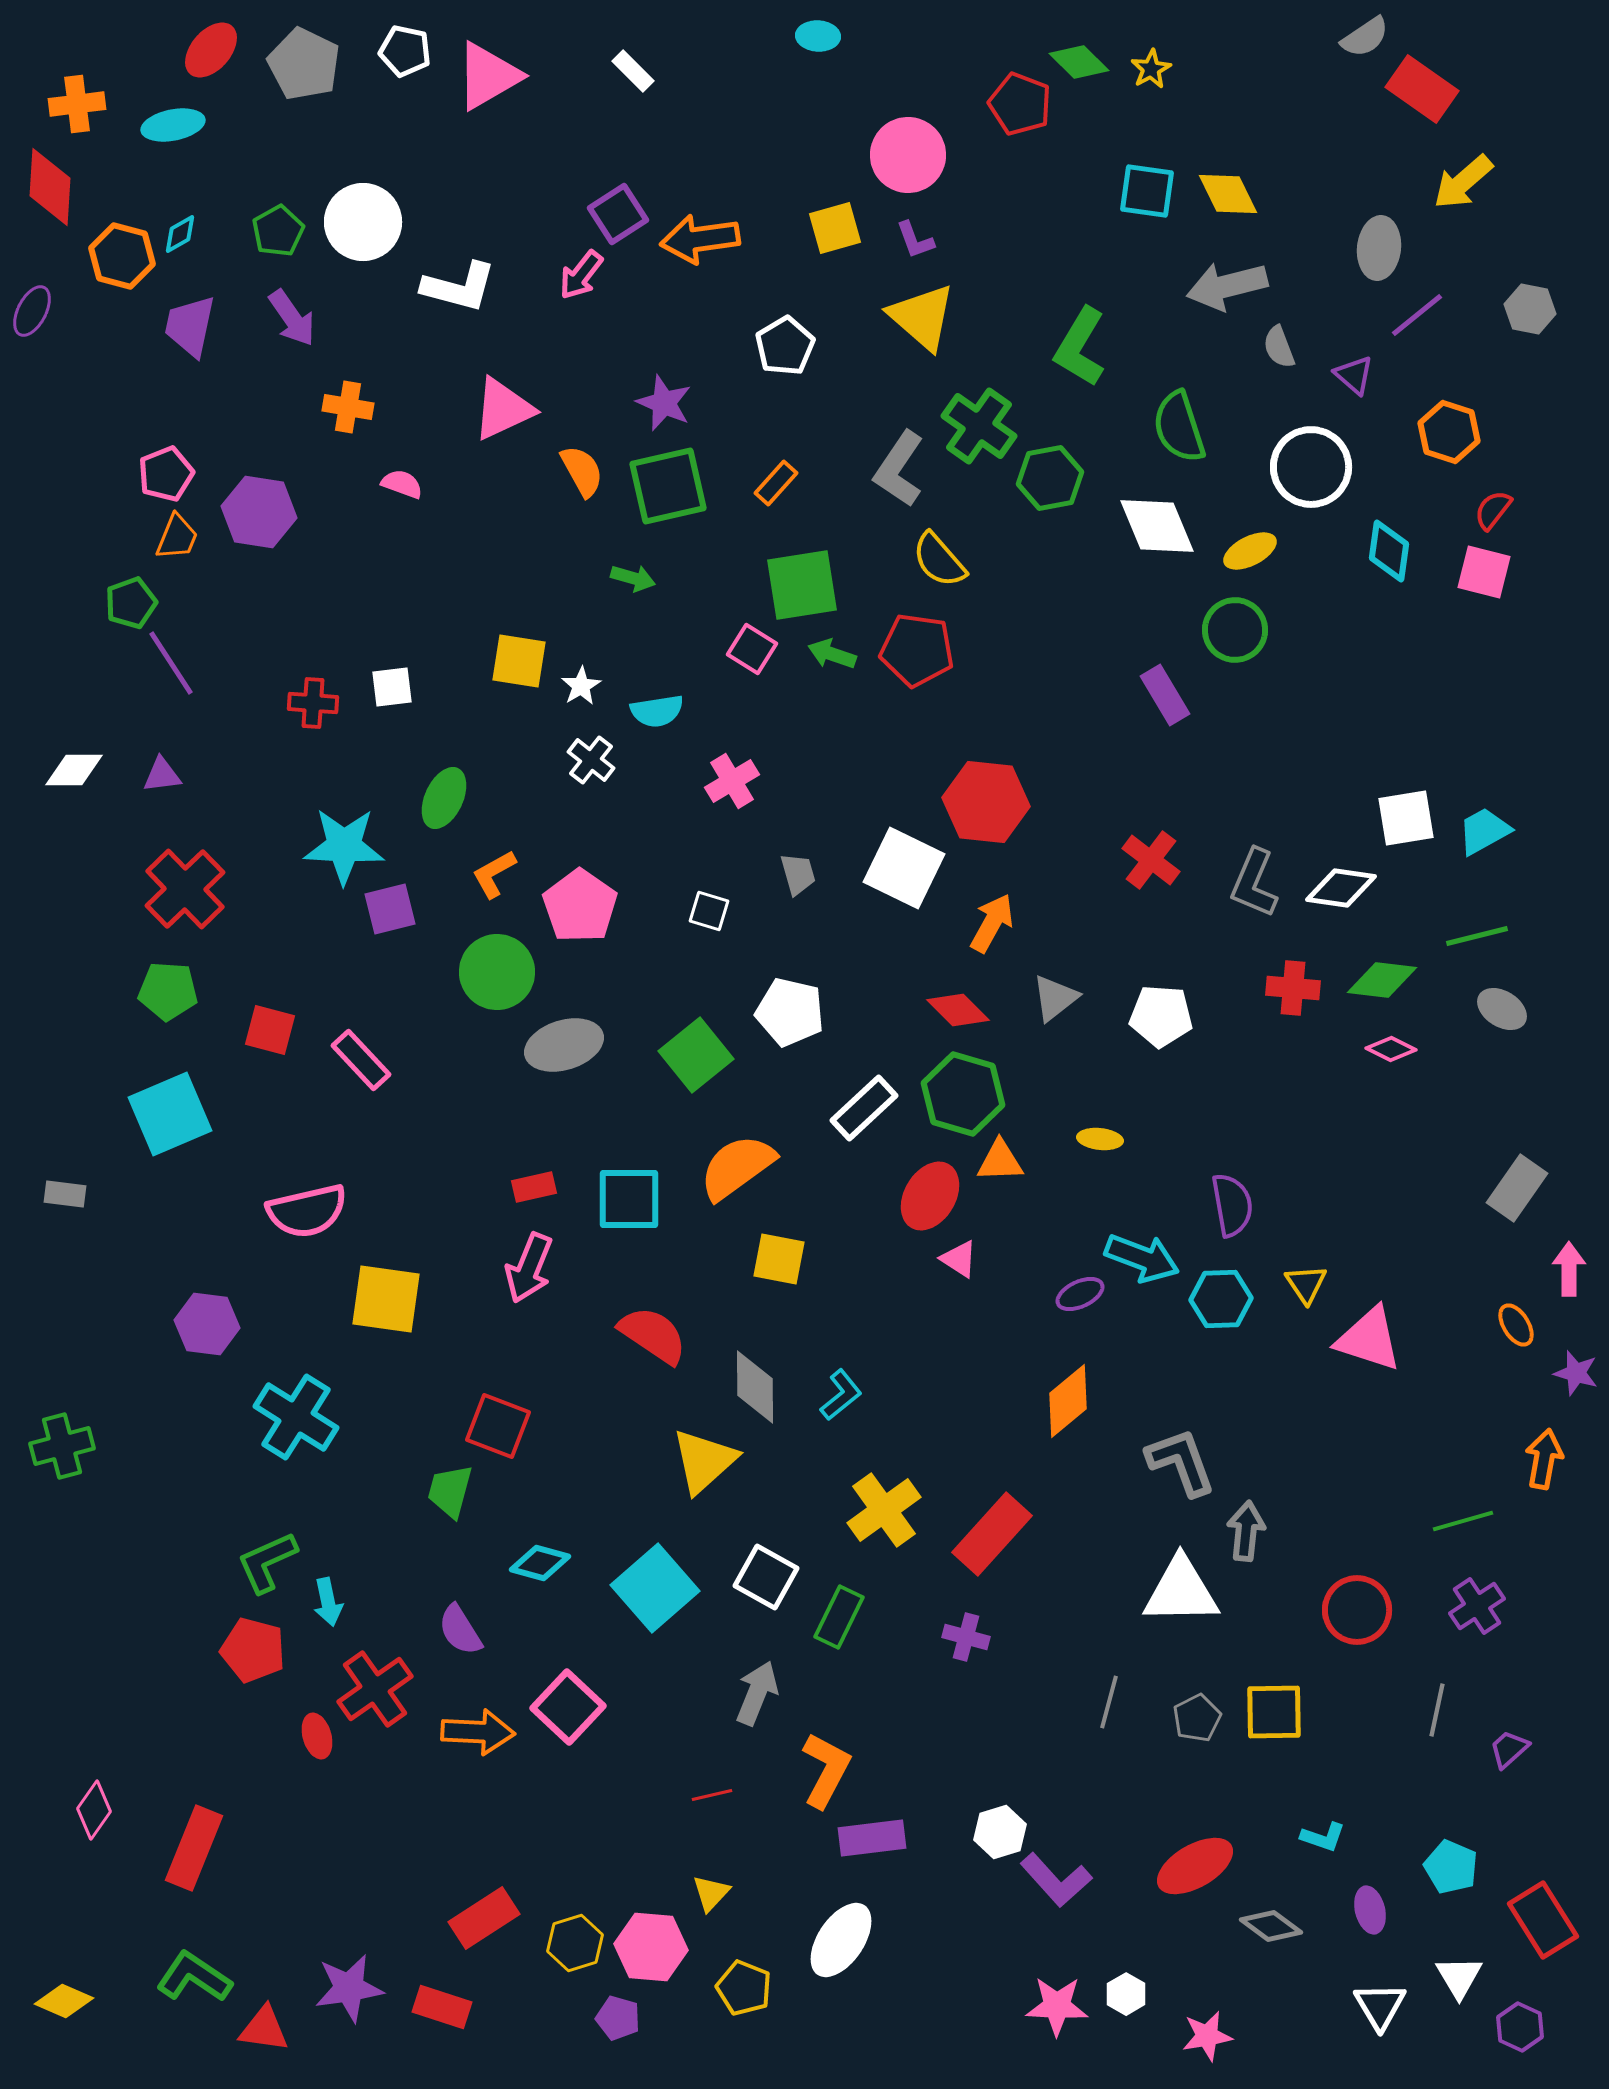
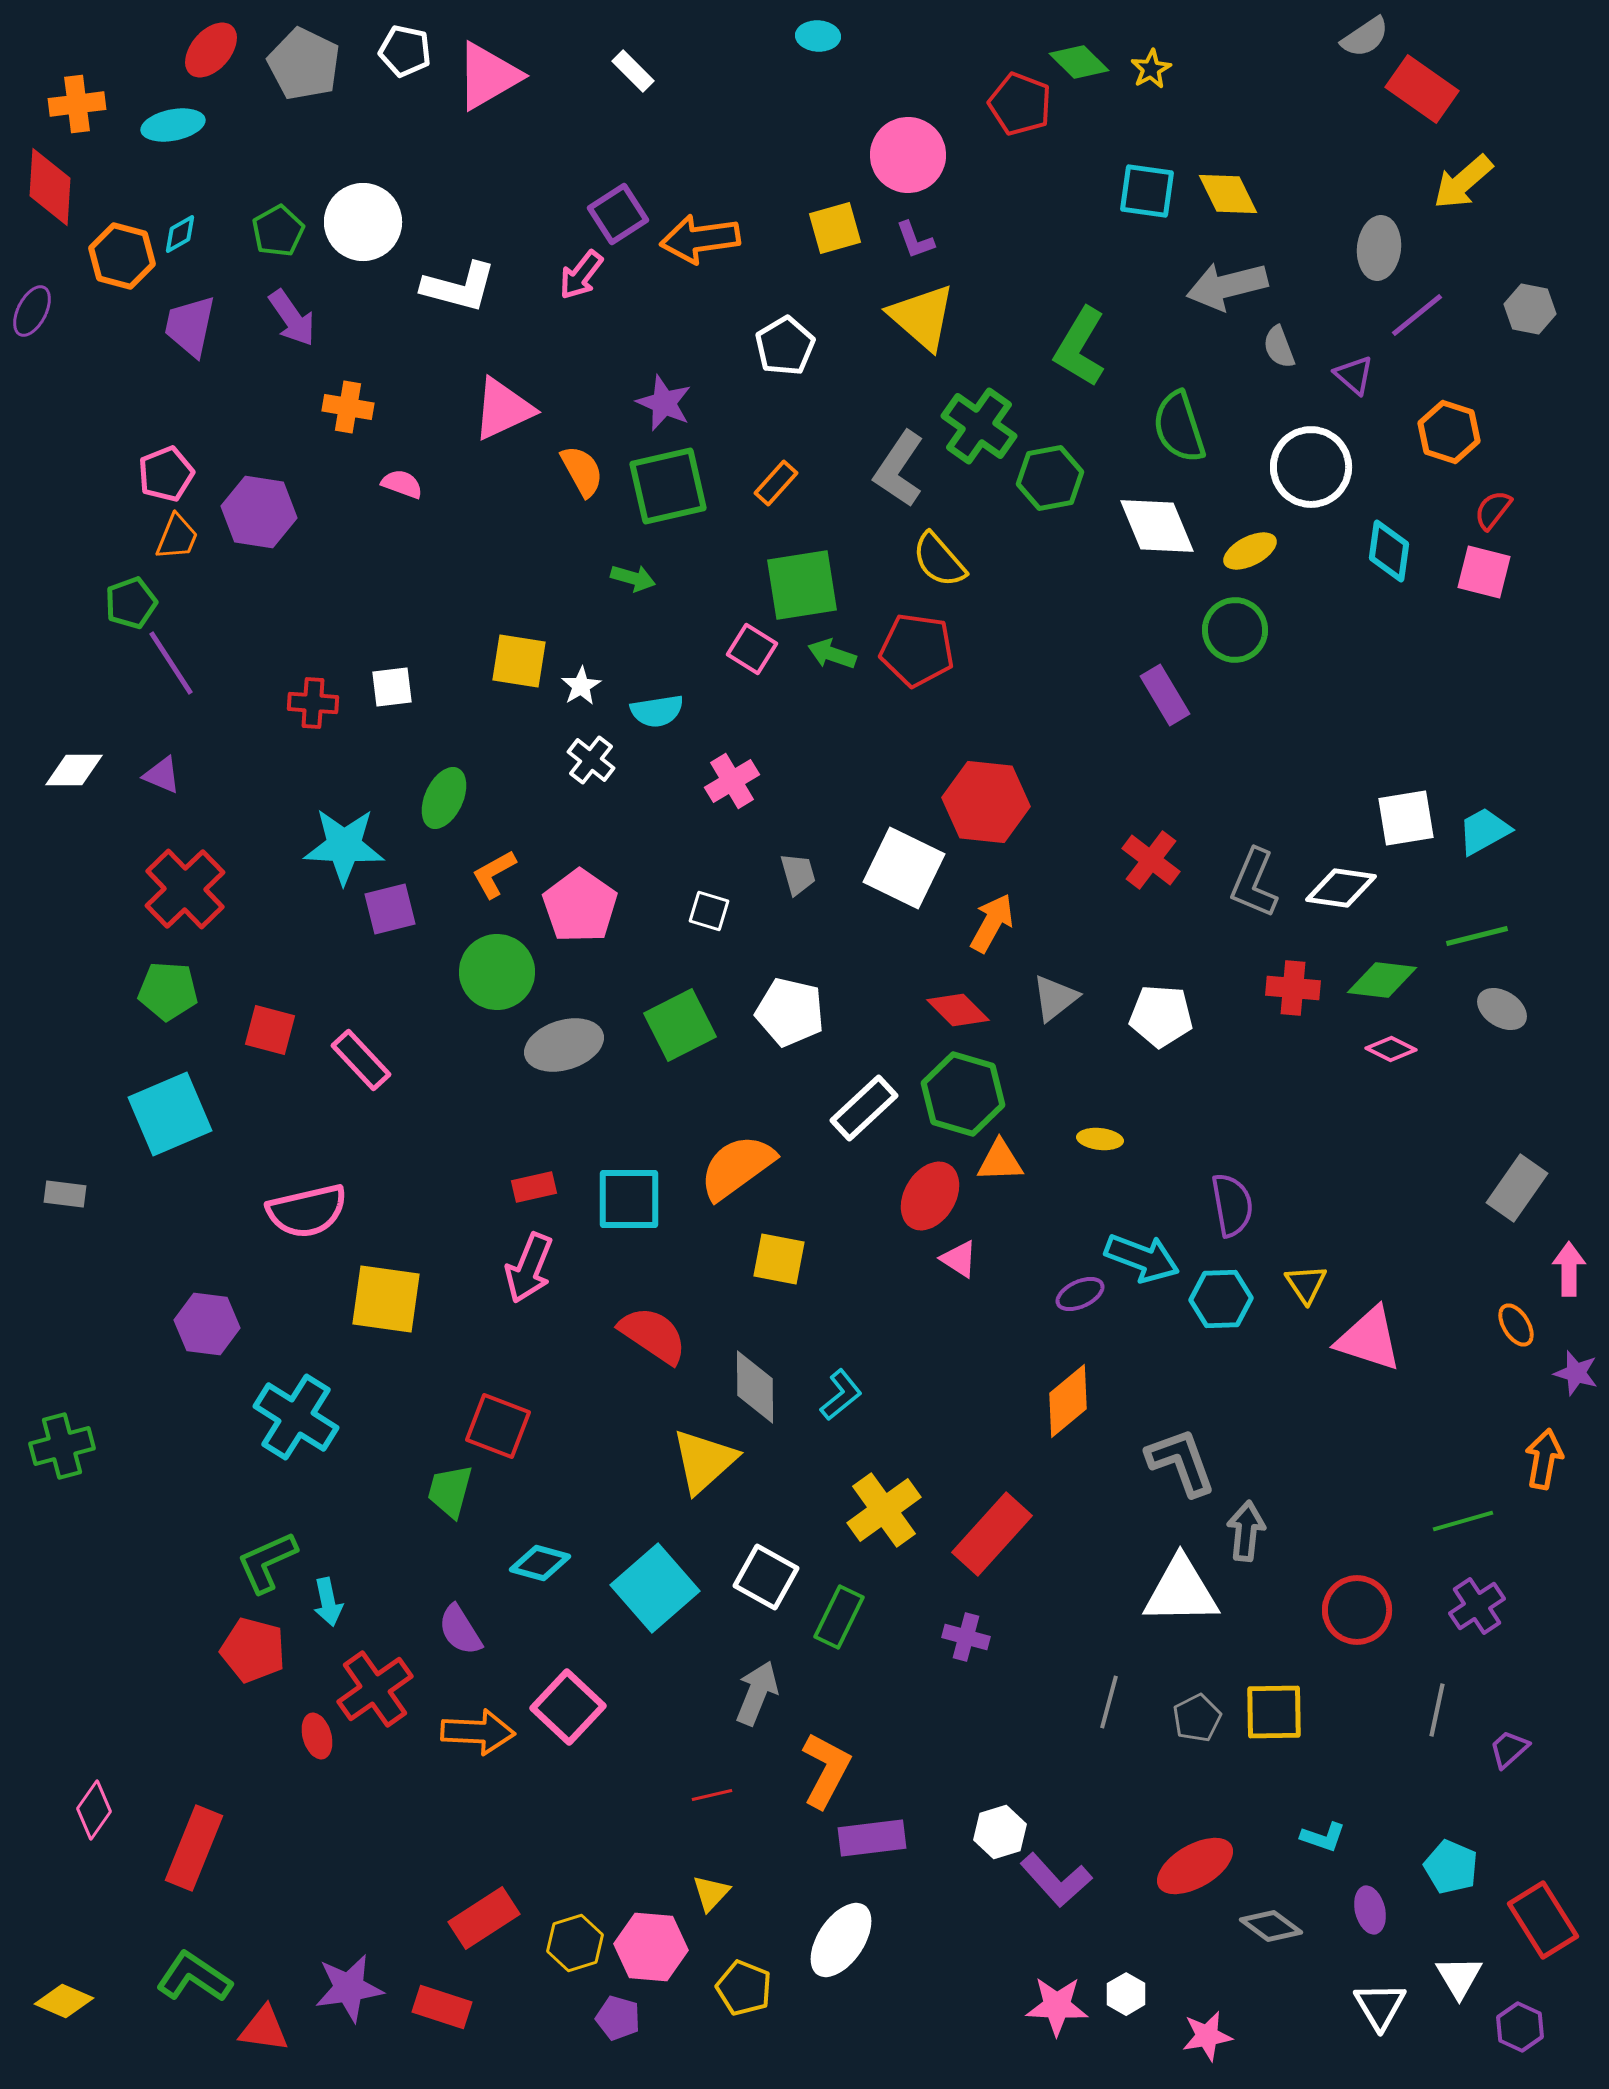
purple triangle at (162, 775): rotated 30 degrees clockwise
green square at (696, 1055): moved 16 px left, 30 px up; rotated 12 degrees clockwise
